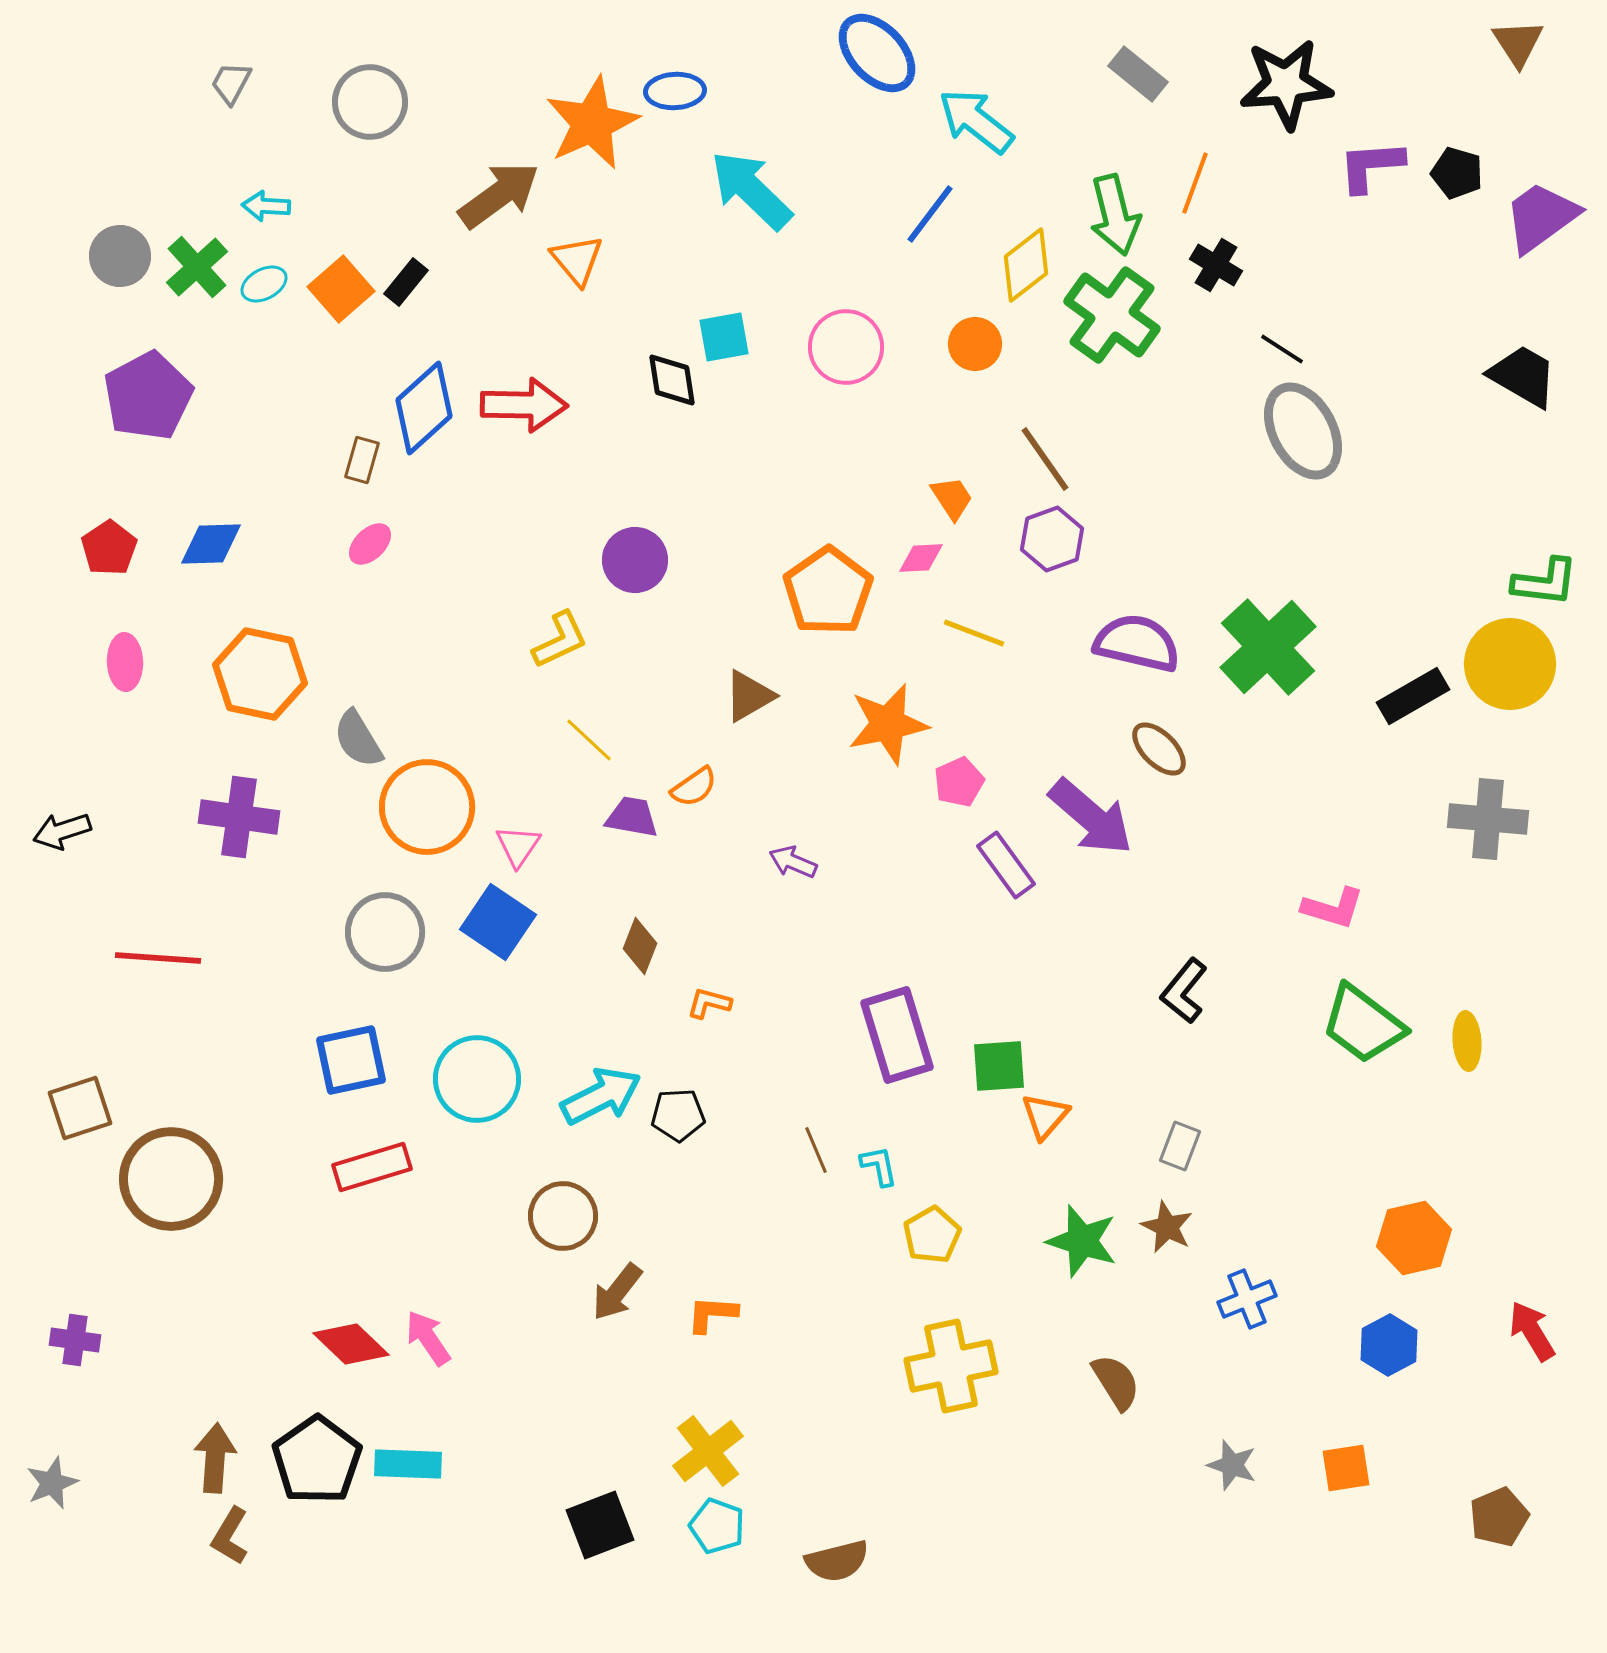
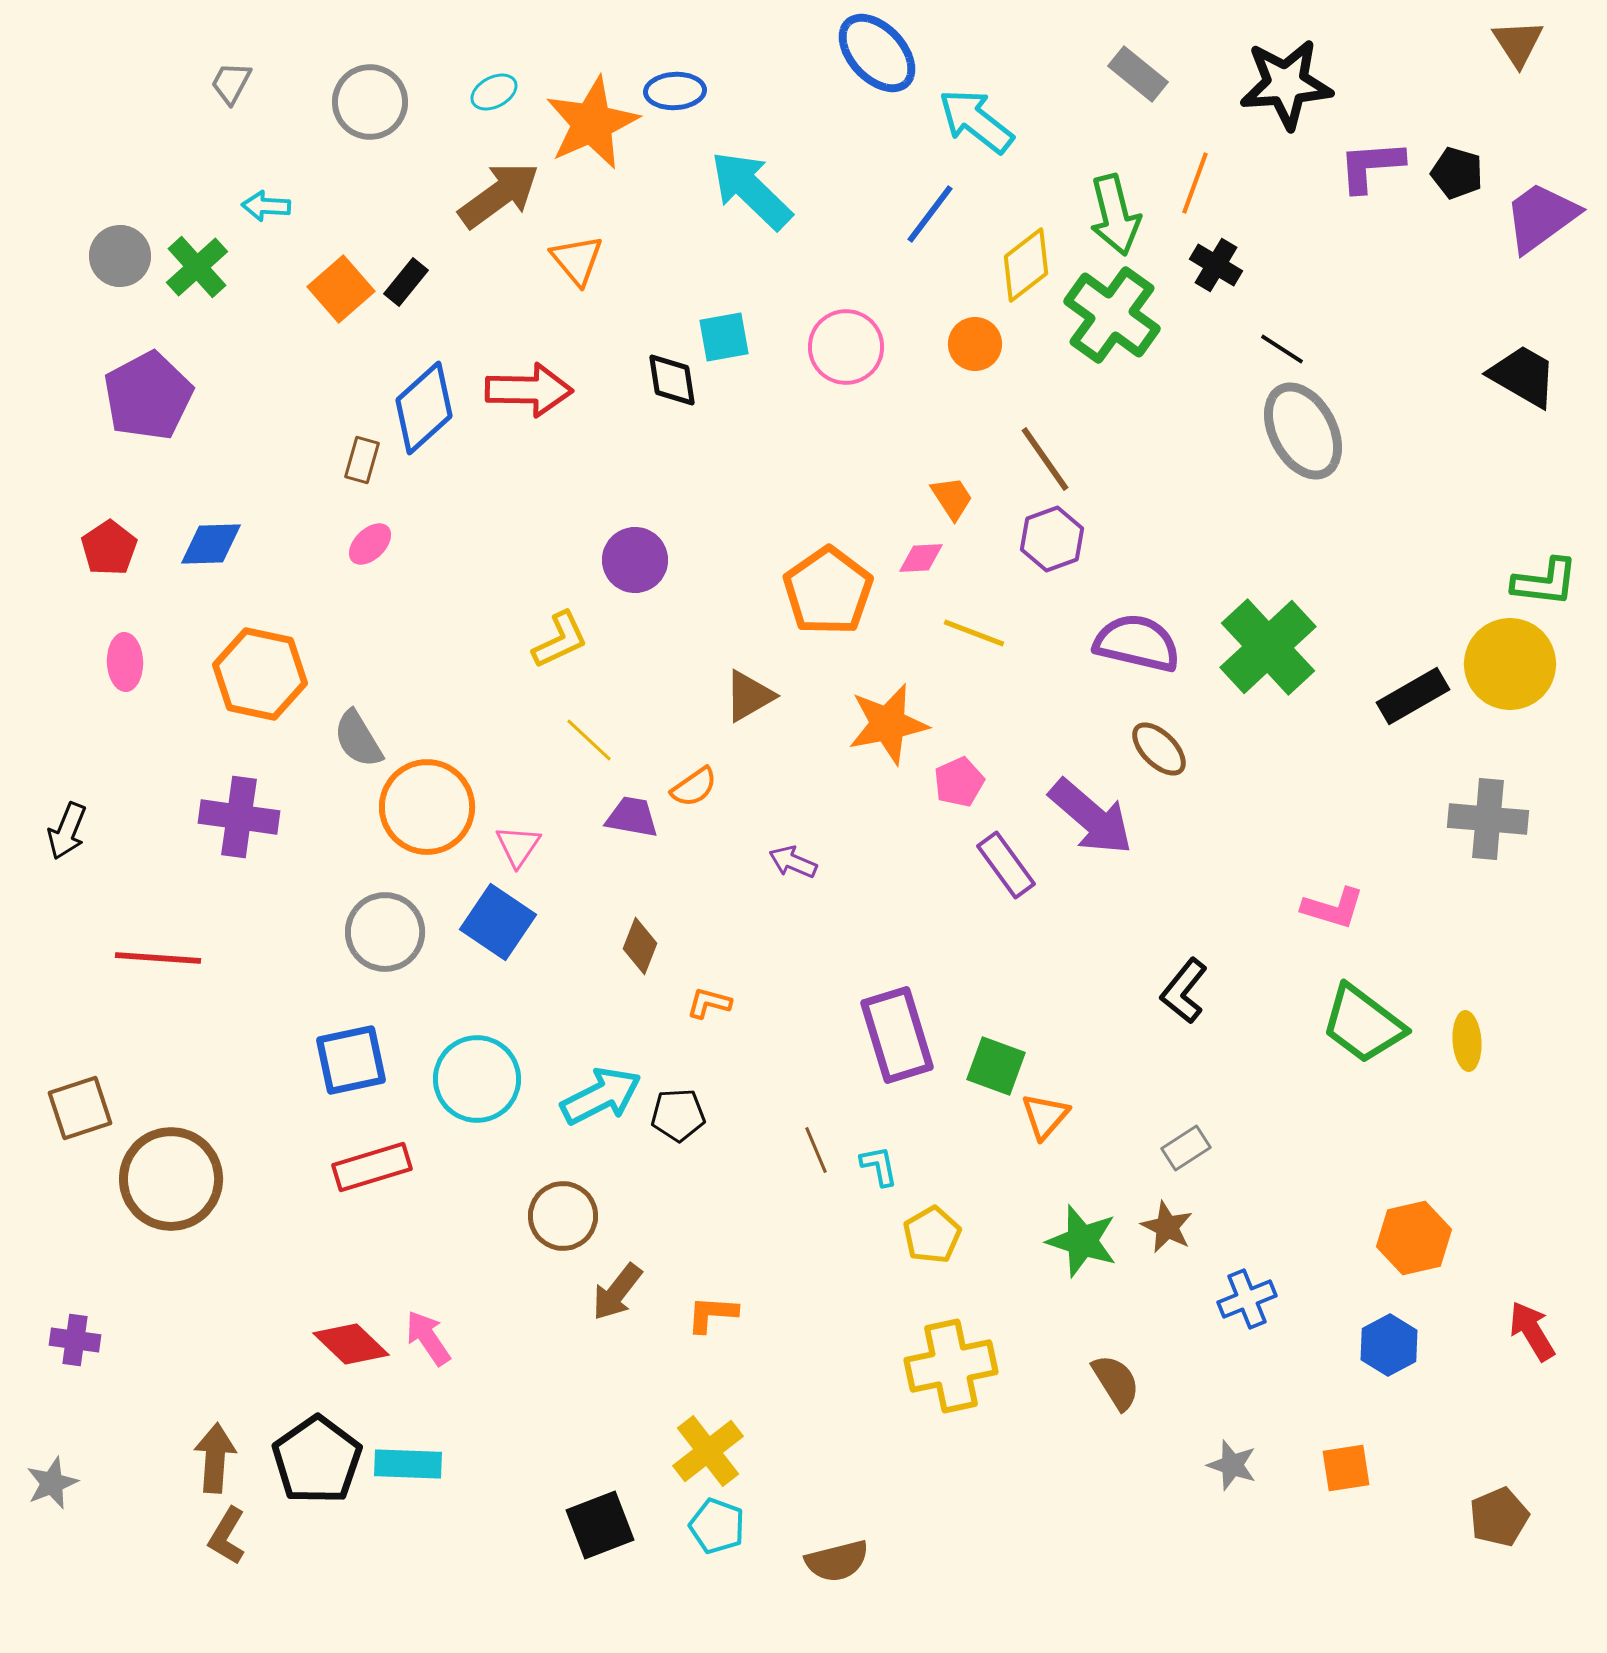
cyan ellipse at (264, 284): moved 230 px right, 192 px up
red arrow at (524, 405): moved 5 px right, 15 px up
black arrow at (62, 831): moved 5 px right; rotated 50 degrees counterclockwise
green square at (999, 1066): moved 3 px left; rotated 24 degrees clockwise
gray rectangle at (1180, 1146): moved 6 px right, 2 px down; rotated 36 degrees clockwise
brown L-shape at (230, 1536): moved 3 px left
